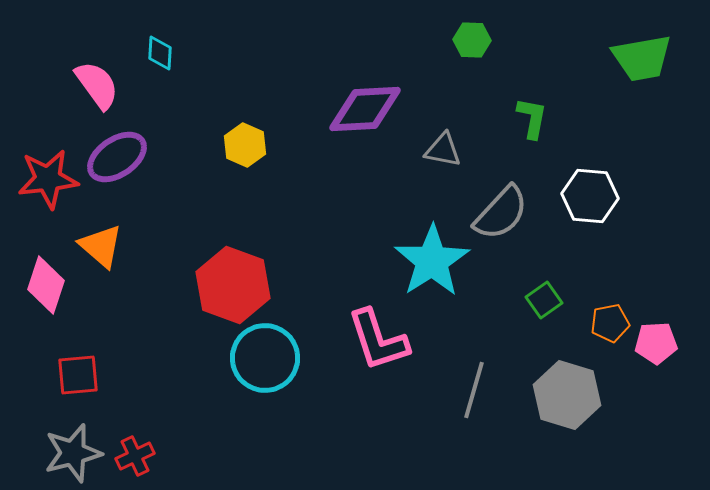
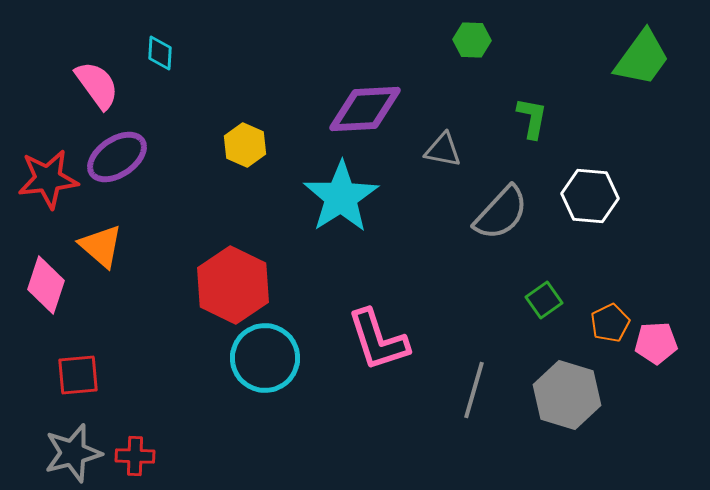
green trapezoid: rotated 44 degrees counterclockwise
cyan star: moved 91 px left, 64 px up
red hexagon: rotated 6 degrees clockwise
orange pentagon: rotated 15 degrees counterclockwise
red cross: rotated 27 degrees clockwise
